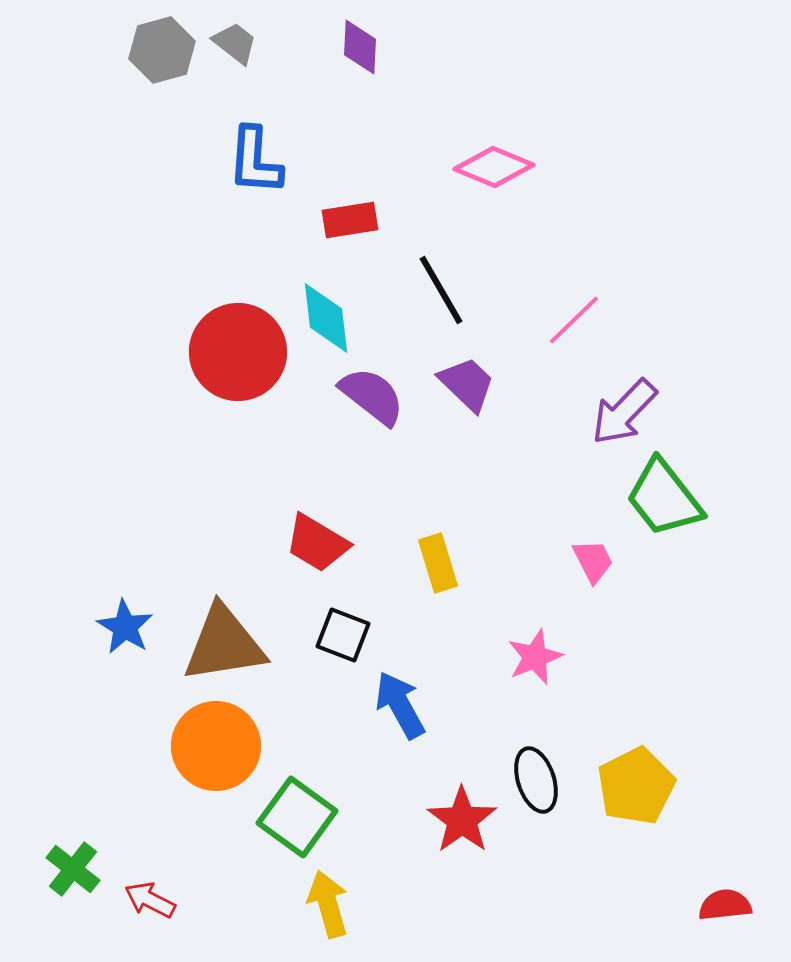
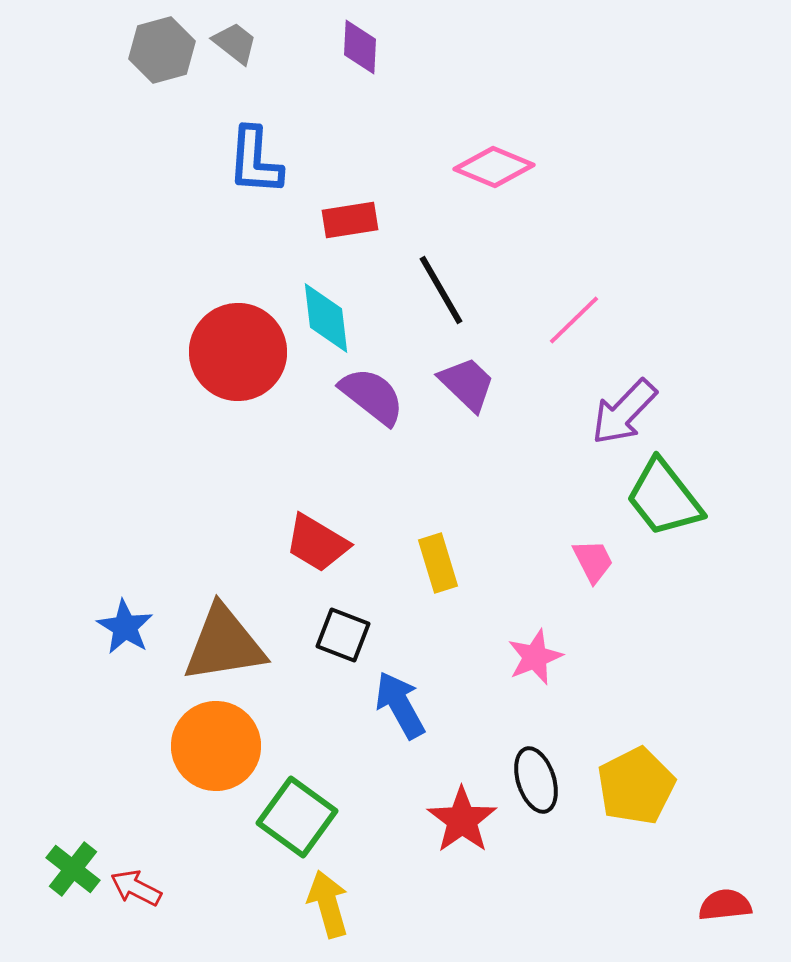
red arrow: moved 14 px left, 12 px up
